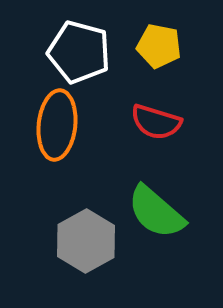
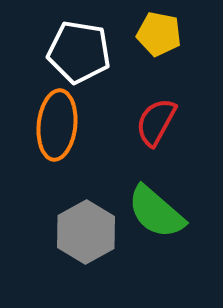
yellow pentagon: moved 12 px up
white pentagon: rotated 6 degrees counterclockwise
red semicircle: rotated 102 degrees clockwise
gray hexagon: moved 9 px up
